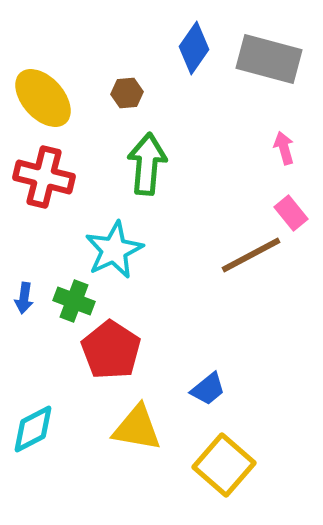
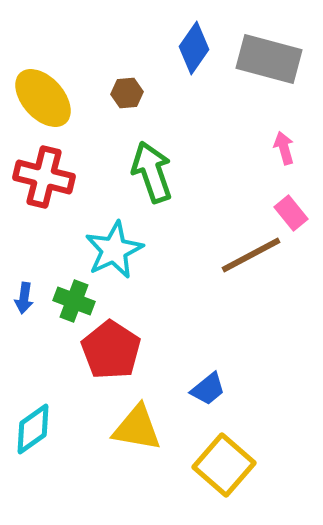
green arrow: moved 5 px right, 8 px down; rotated 24 degrees counterclockwise
cyan diamond: rotated 8 degrees counterclockwise
